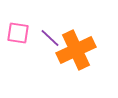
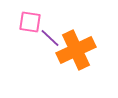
pink square: moved 12 px right, 11 px up
